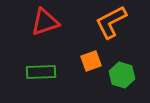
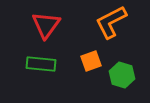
red triangle: moved 1 px right, 3 px down; rotated 36 degrees counterclockwise
green rectangle: moved 8 px up; rotated 8 degrees clockwise
